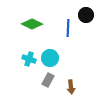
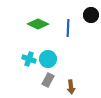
black circle: moved 5 px right
green diamond: moved 6 px right
cyan circle: moved 2 px left, 1 px down
